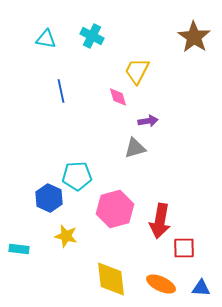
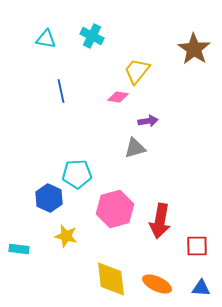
brown star: moved 12 px down
yellow trapezoid: rotated 12 degrees clockwise
pink diamond: rotated 65 degrees counterclockwise
cyan pentagon: moved 2 px up
red square: moved 13 px right, 2 px up
orange ellipse: moved 4 px left
